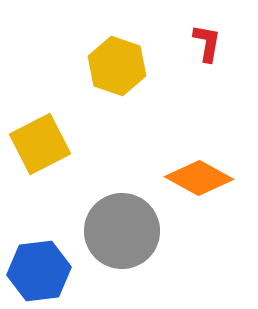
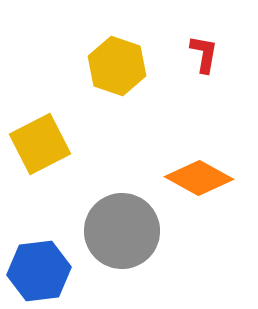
red L-shape: moved 3 px left, 11 px down
